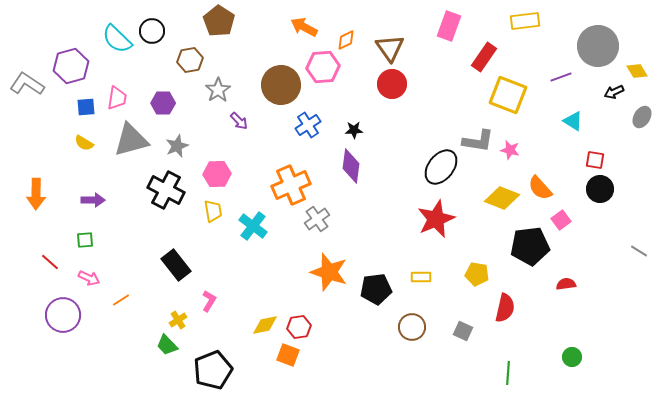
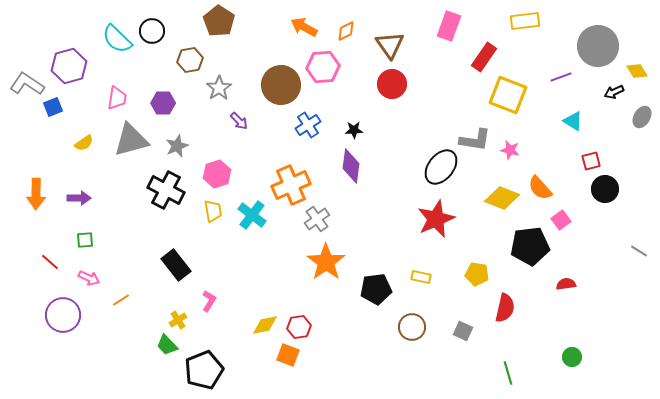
orange diamond at (346, 40): moved 9 px up
brown triangle at (390, 48): moved 3 px up
purple hexagon at (71, 66): moved 2 px left
gray star at (218, 90): moved 1 px right, 2 px up
blue square at (86, 107): moved 33 px left; rotated 18 degrees counterclockwise
gray L-shape at (478, 141): moved 3 px left, 1 px up
yellow semicircle at (84, 143): rotated 66 degrees counterclockwise
red square at (595, 160): moved 4 px left, 1 px down; rotated 24 degrees counterclockwise
pink hexagon at (217, 174): rotated 16 degrees counterclockwise
black circle at (600, 189): moved 5 px right
purple arrow at (93, 200): moved 14 px left, 2 px up
cyan cross at (253, 226): moved 1 px left, 11 px up
orange star at (329, 272): moved 3 px left, 10 px up; rotated 18 degrees clockwise
yellow rectangle at (421, 277): rotated 12 degrees clockwise
black pentagon at (213, 370): moved 9 px left
green line at (508, 373): rotated 20 degrees counterclockwise
